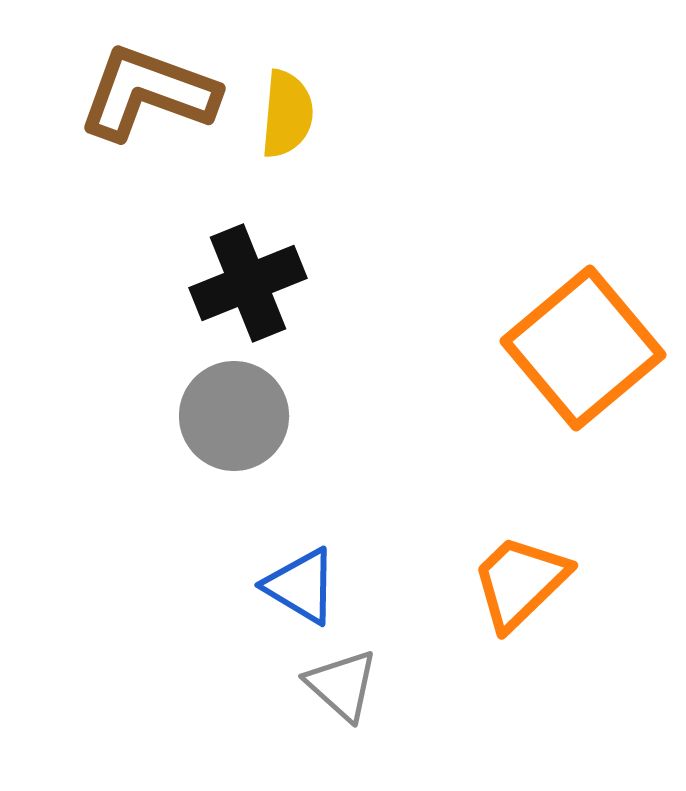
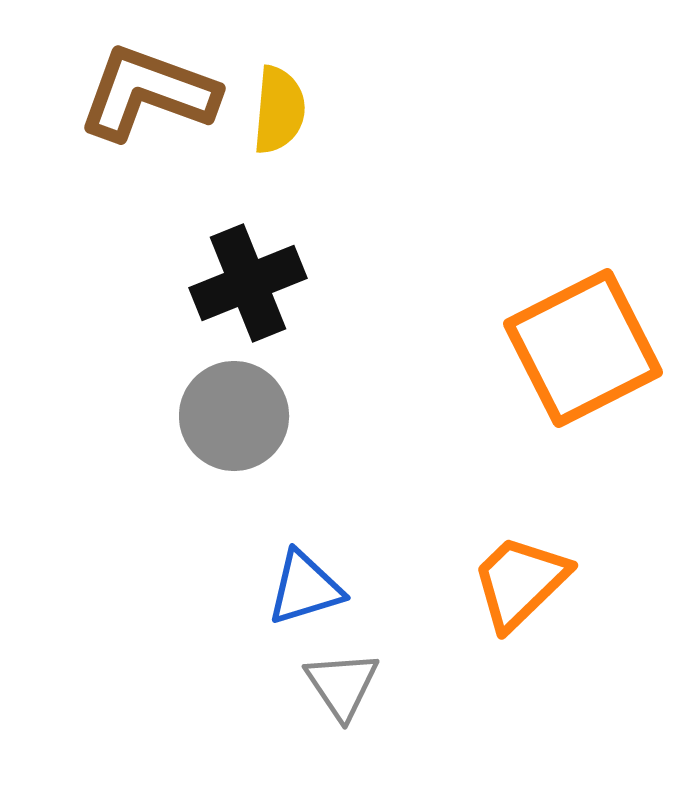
yellow semicircle: moved 8 px left, 4 px up
orange square: rotated 13 degrees clockwise
blue triangle: moved 4 px right, 2 px down; rotated 48 degrees counterclockwise
gray triangle: rotated 14 degrees clockwise
